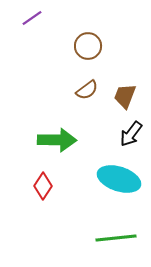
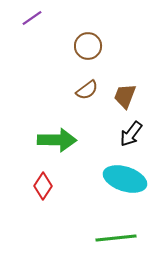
cyan ellipse: moved 6 px right
